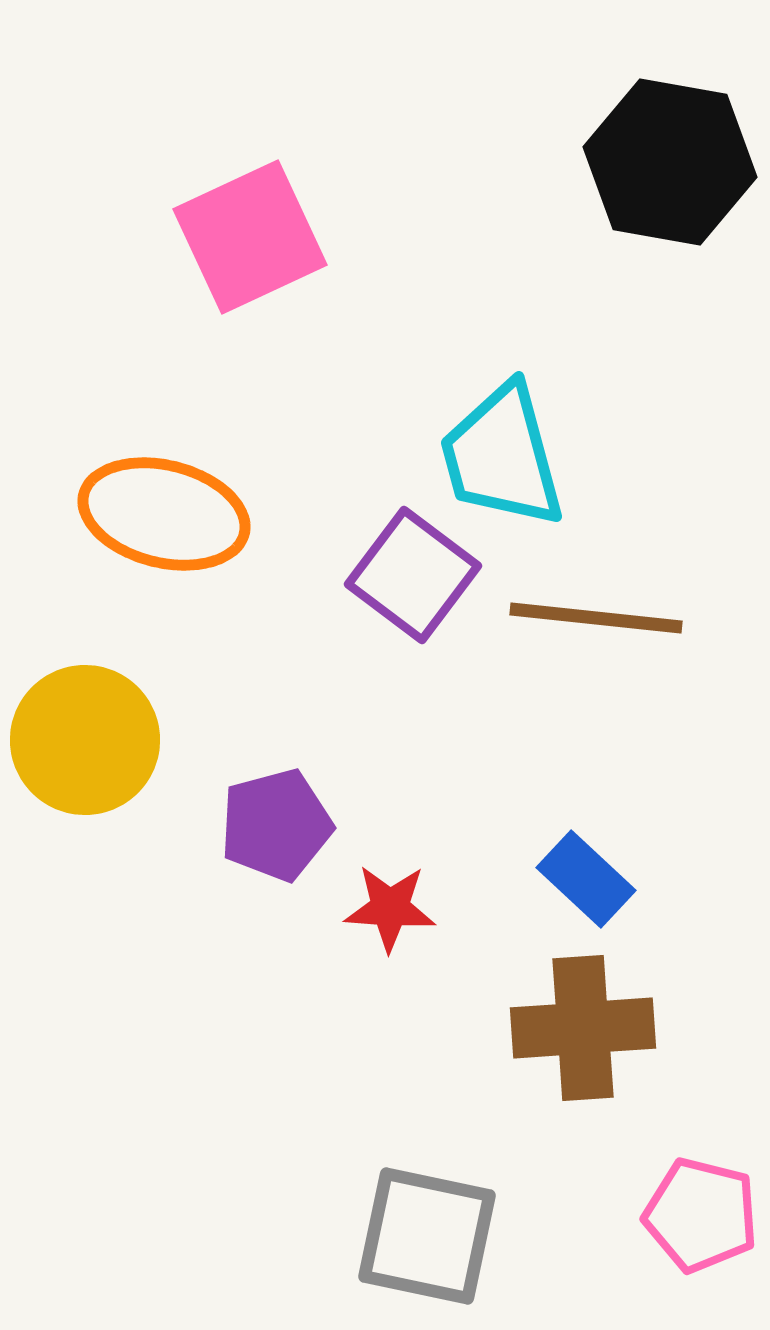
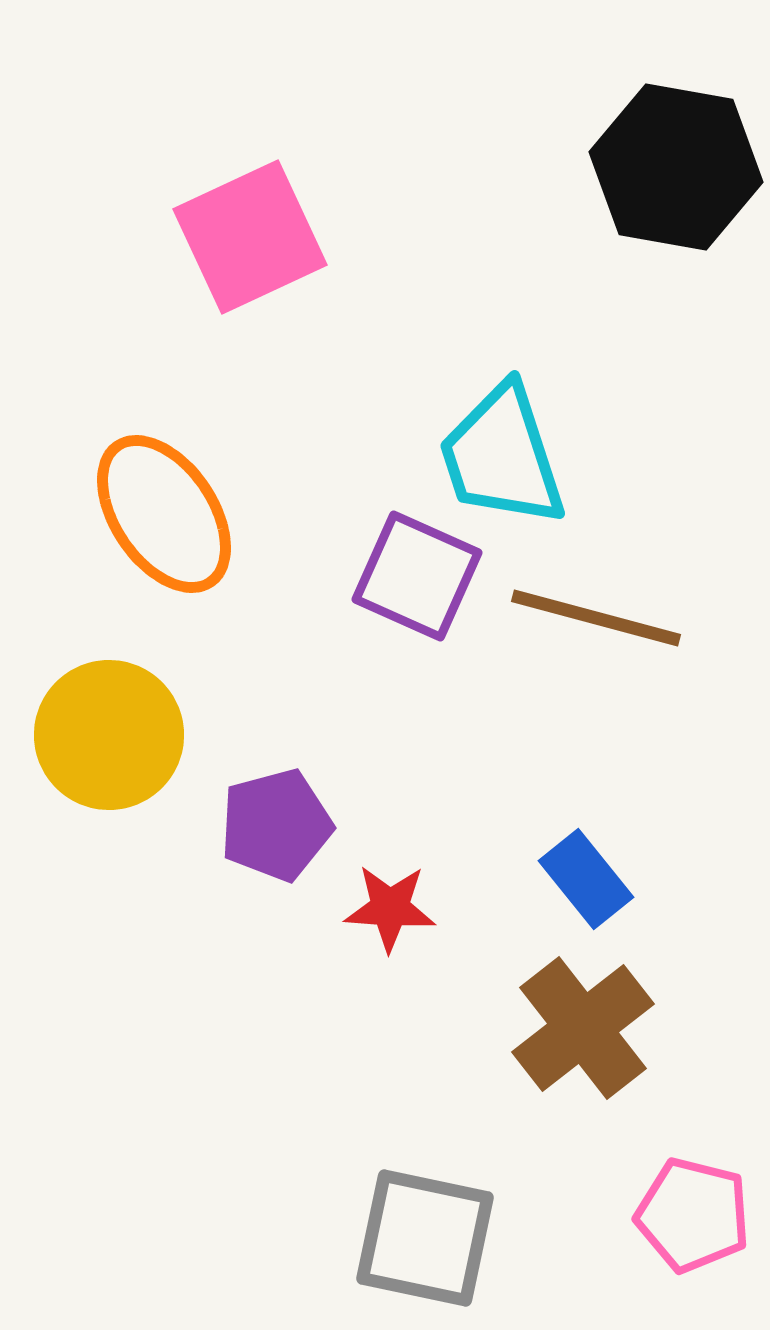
black hexagon: moved 6 px right, 5 px down
cyan trapezoid: rotated 3 degrees counterclockwise
orange ellipse: rotated 42 degrees clockwise
purple square: moved 4 px right, 1 px down; rotated 13 degrees counterclockwise
brown line: rotated 9 degrees clockwise
yellow circle: moved 24 px right, 5 px up
blue rectangle: rotated 8 degrees clockwise
brown cross: rotated 34 degrees counterclockwise
pink pentagon: moved 8 px left
gray square: moved 2 px left, 2 px down
